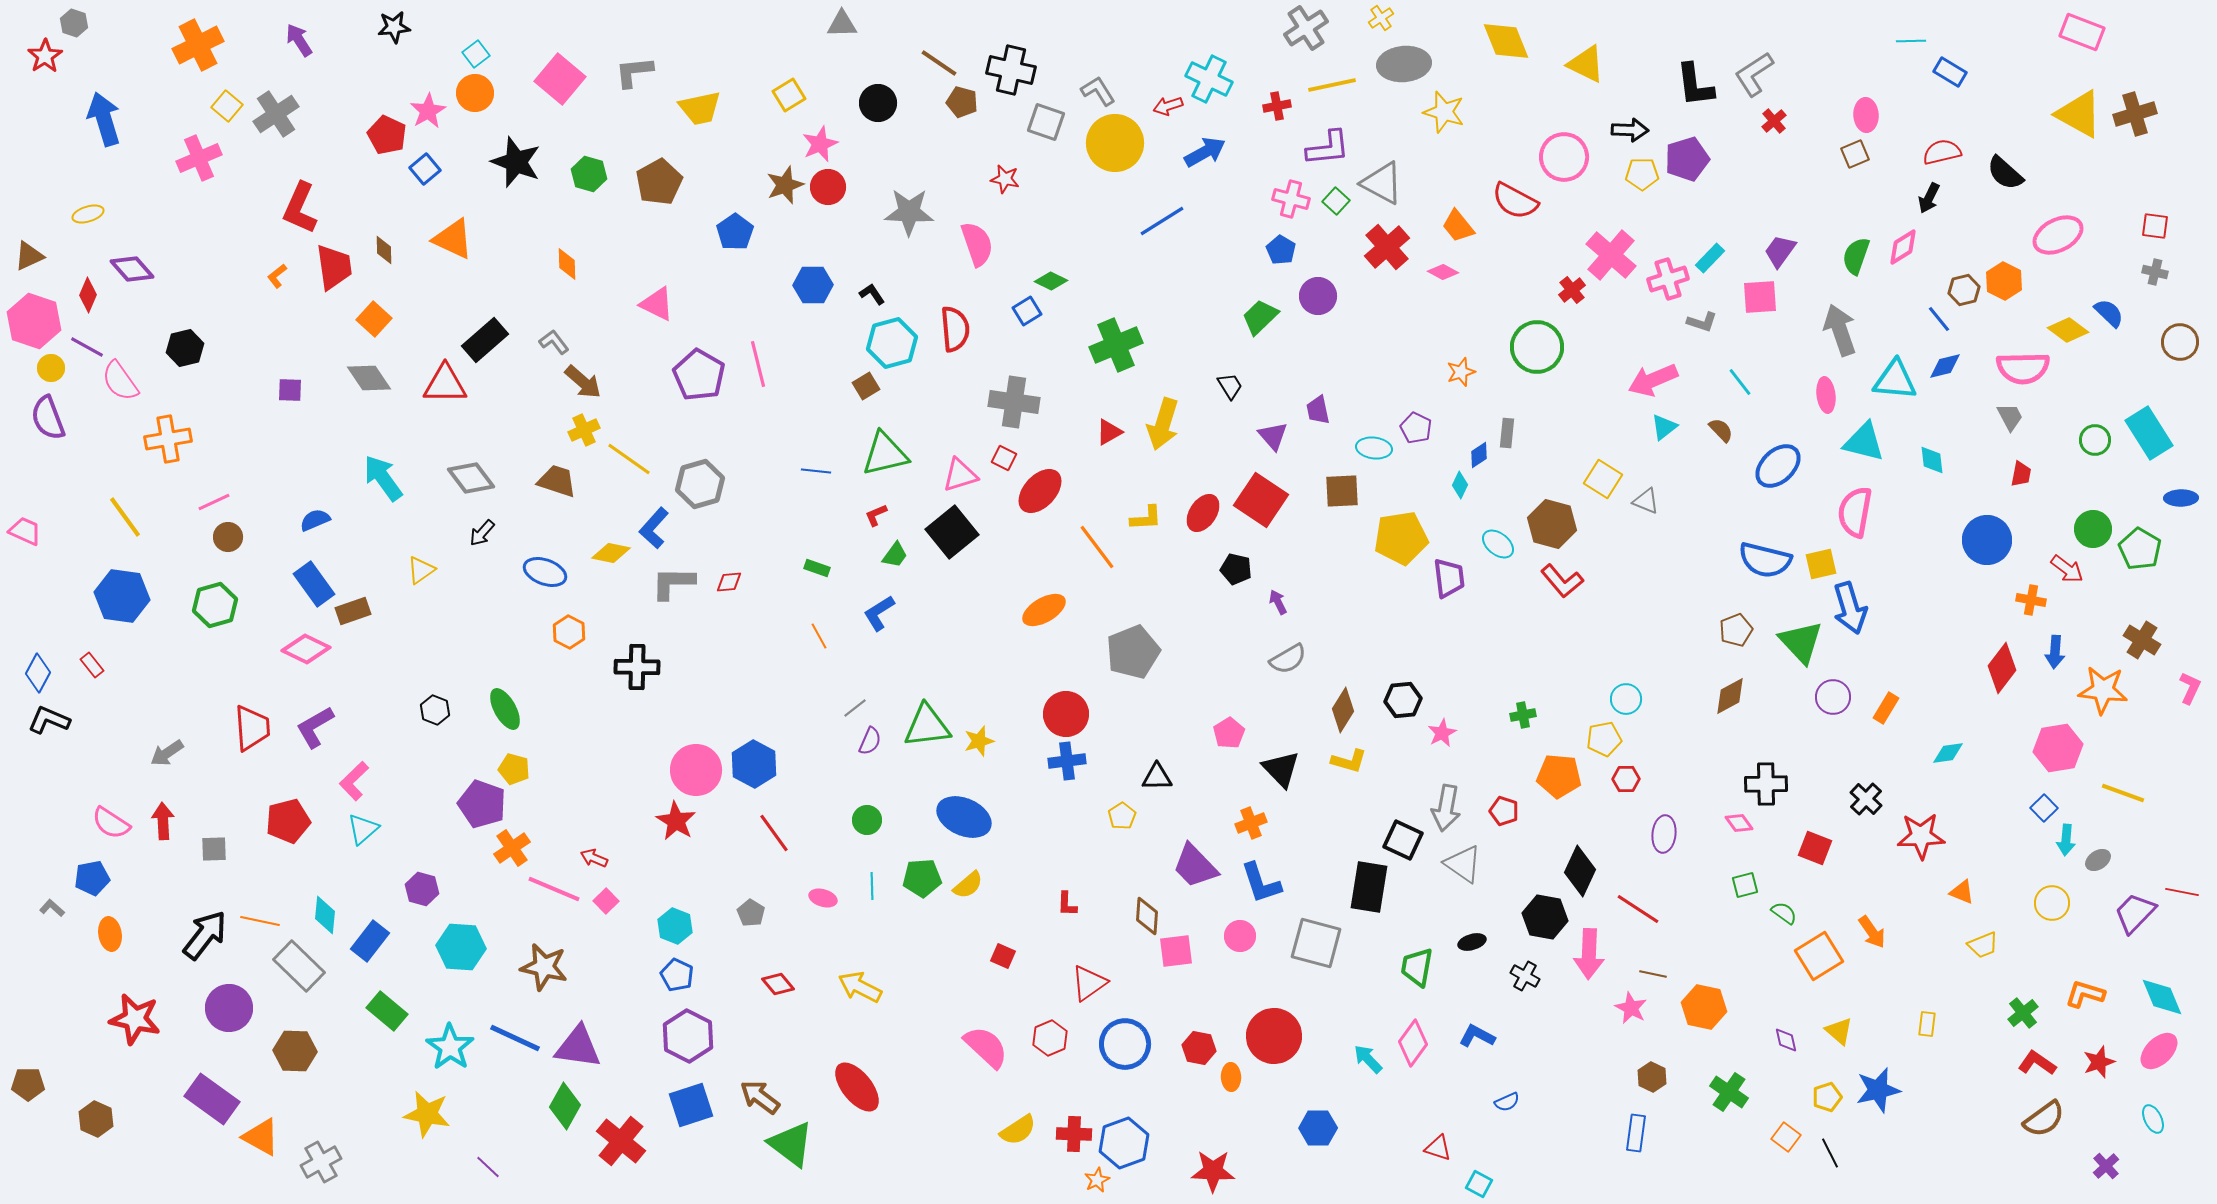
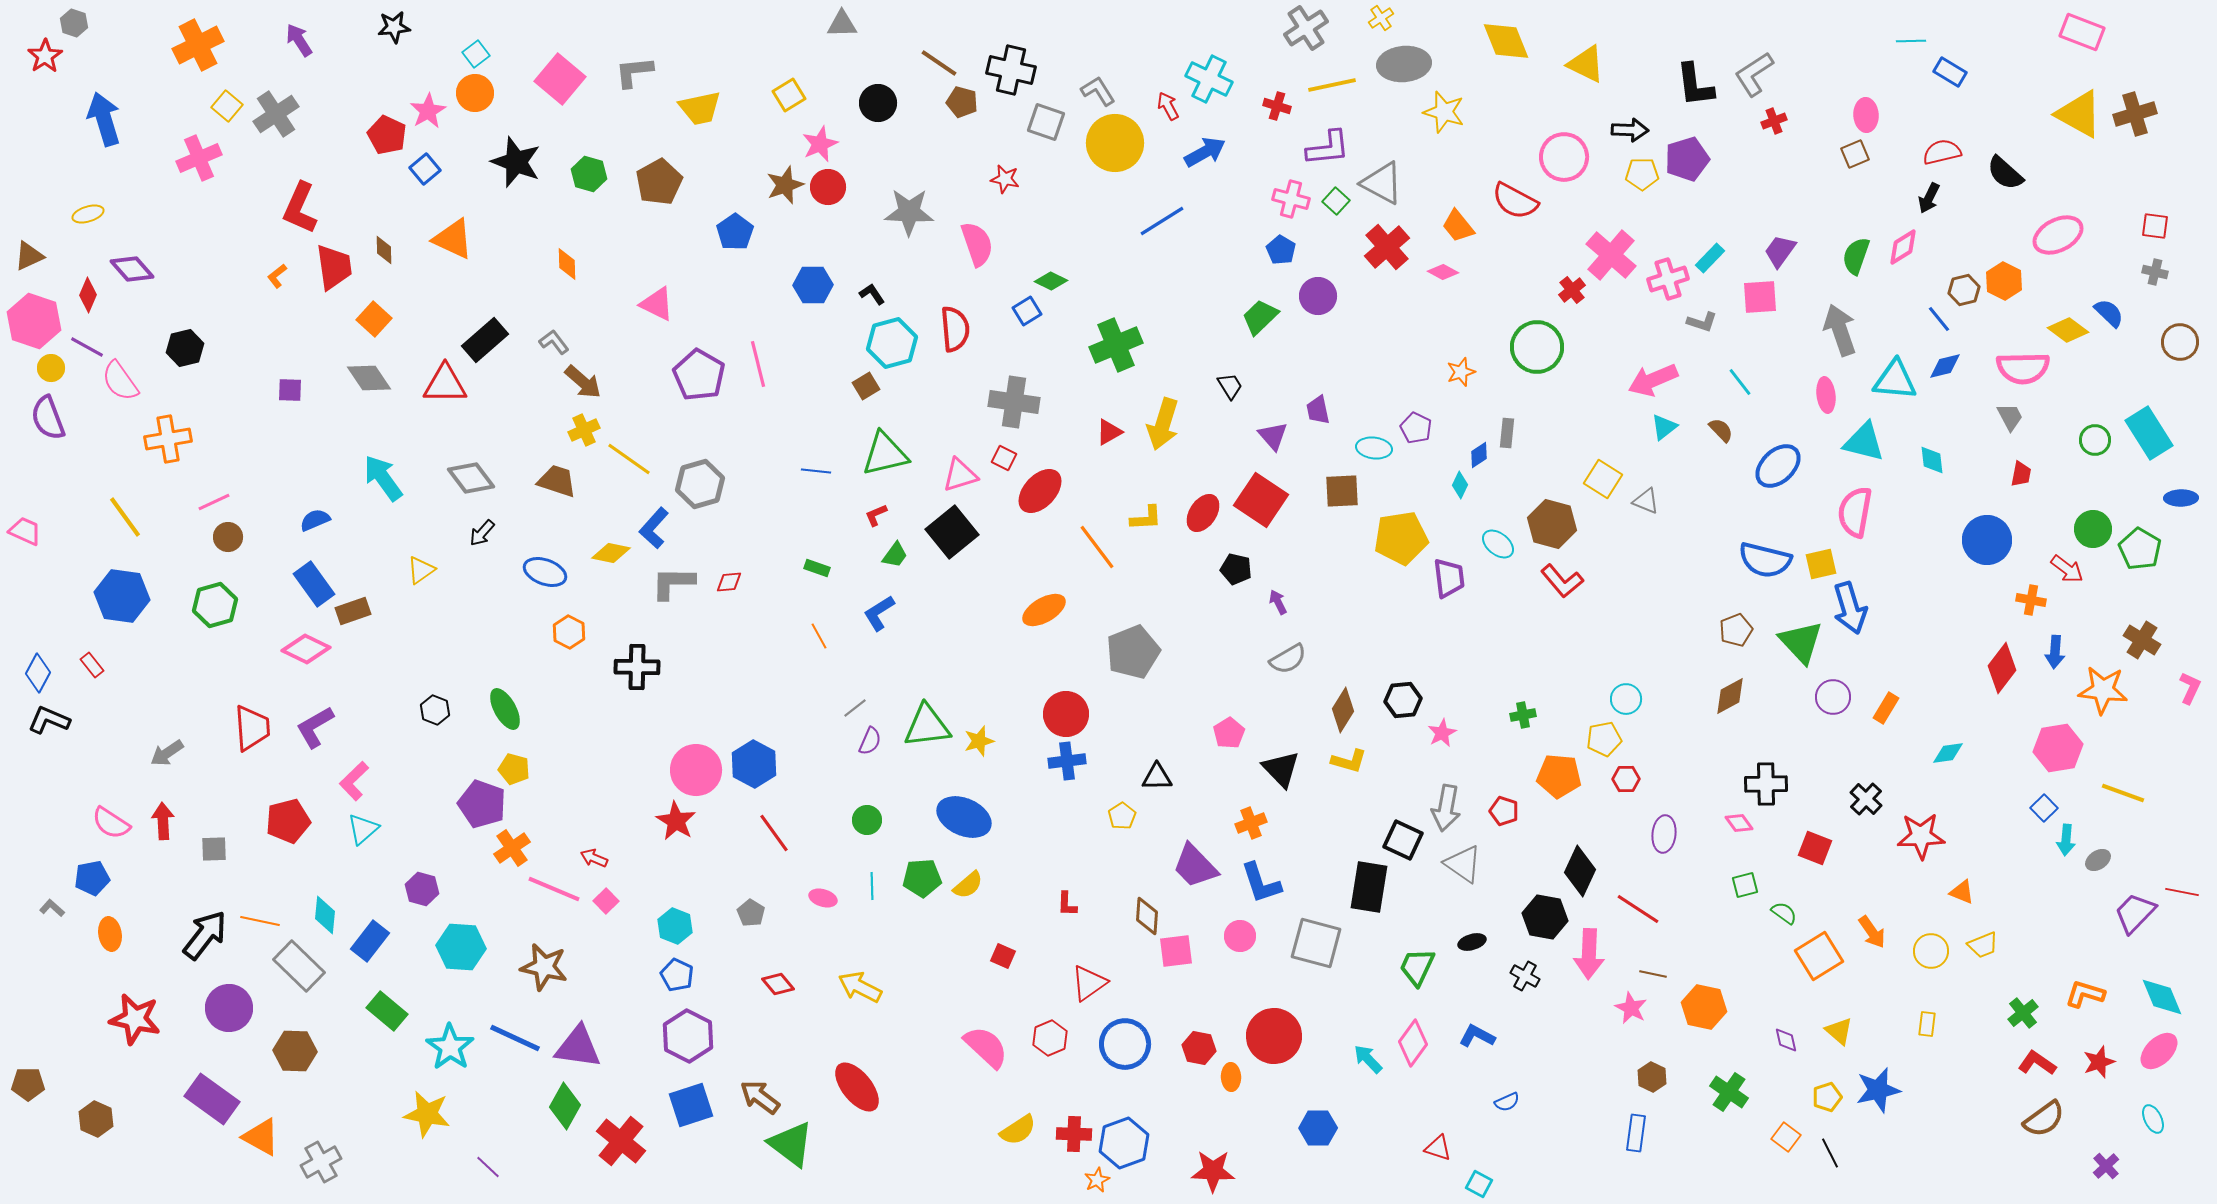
red arrow at (1168, 106): rotated 80 degrees clockwise
red cross at (1277, 106): rotated 28 degrees clockwise
red cross at (1774, 121): rotated 20 degrees clockwise
yellow circle at (2052, 903): moved 121 px left, 48 px down
green trapezoid at (1417, 967): rotated 15 degrees clockwise
